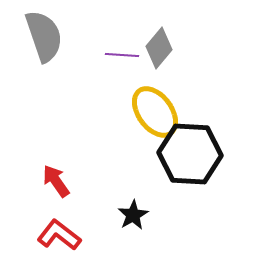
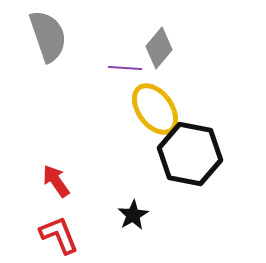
gray semicircle: moved 4 px right
purple line: moved 3 px right, 13 px down
yellow ellipse: moved 3 px up
black hexagon: rotated 8 degrees clockwise
red L-shape: rotated 30 degrees clockwise
